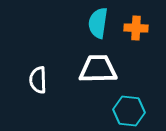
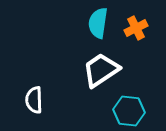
orange cross: rotated 30 degrees counterclockwise
white trapezoid: moved 3 px right, 1 px down; rotated 33 degrees counterclockwise
white semicircle: moved 4 px left, 20 px down
